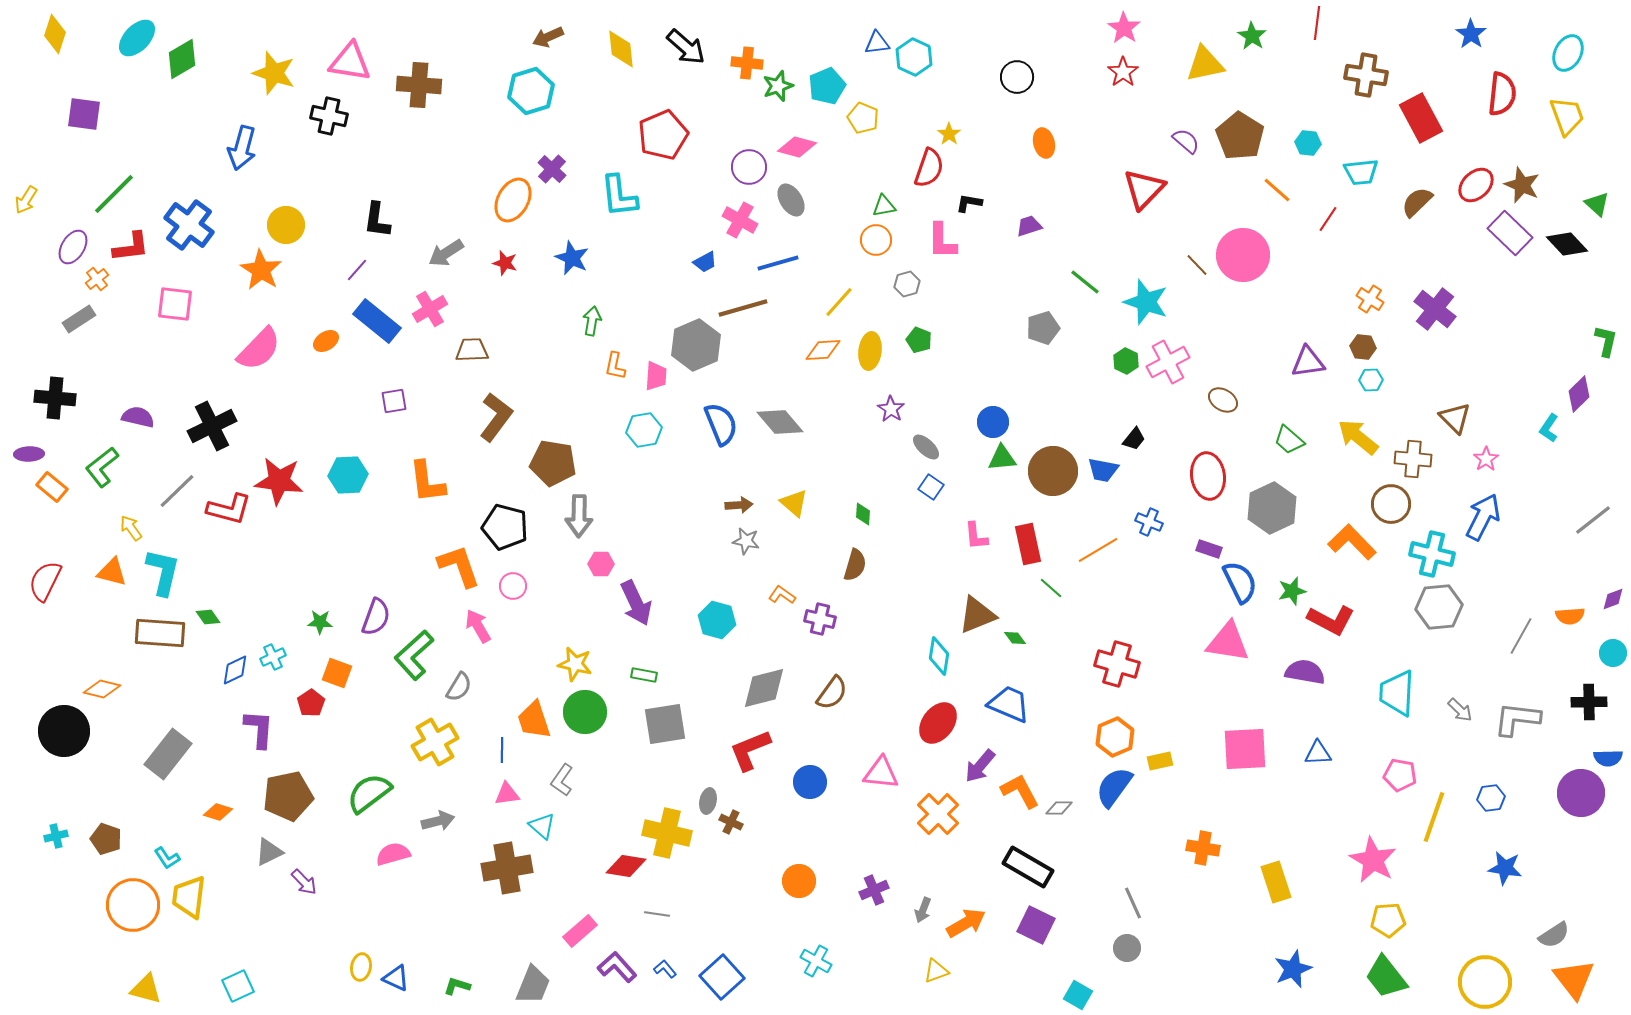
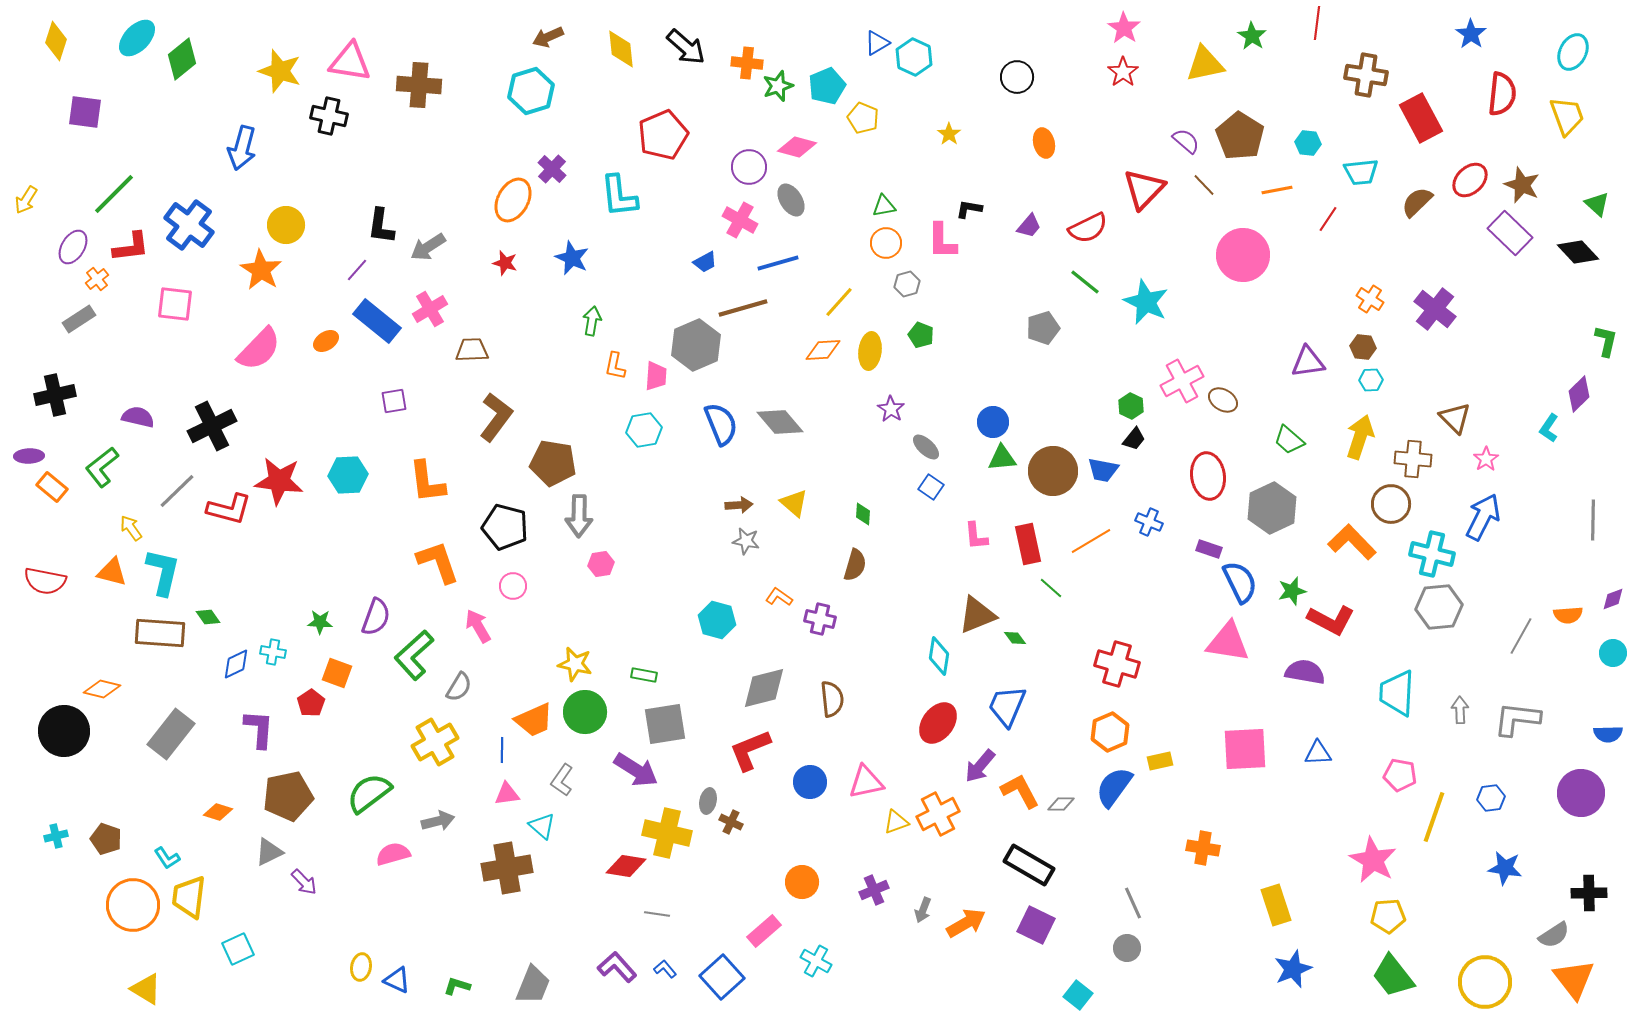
yellow diamond at (55, 34): moved 1 px right, 7 px down
blue triangle at (877, 43): rotated 24 degrees counterclockwise
cyan ellipse at (1568, 53): moved 5 px right, 1 px up
green diamond at (182, 59): rotated 9 degrees counterclockwise
yellow star at (274, 73): moved 6 px right, 2 px up
purple square at (84, 114): moved 1 px right, 2 px up
red semicircle at (929, 168): moved 159 px right, 60 px down; rotated 45 degrees clockwise
red ellipse at (1476, 185): moved 6 px left, 5 px up
orange line at (1277, 190): rotated 52 degrees counterclockwise
black L-shape at (969, 203): moved 6 px down
black L-shape at (377, 220): moved 4 px right, 6 px down
purple trapezoid at (1029, 226): rotated 148 degrees clockwise
orange circle at (876, 240): moved 10 px right, 3 px down
black diamond at (1567, 244): moved 11 px right, 8 px down
gray arrow at (446, 253): moved 18 px left, 6 px up
brown line at (1197, 265): moved 7 px right, 80 px up
cyan star at (1146, 302): rotated 6 degrees clockwise
green pentagon at (919, 340): moved 2 px right, 5 px up
green hexagon at (1126, 361): moved 5 px right, 45 px down
pink cross at (1168, 362): moved 14 px right, 19 px down
black cross at (55, 398): moved 3 px up; rotated 18 degrees counterclockwise
yellow arrow at (1358, 437): moved 2 px right; rotated 69 degrees clockwise
purple ellipse at (29, 454): moved 2 px down
gray line at (1593, 520): rotated 51 degrees counterclockwise
orange line at (1098, 550): moved 7 px left, 9 px up
pink hexagon at (601, 564): rotated 10 degrees counterclockwise
orange L-shape at (459, 566): moved 21 px left, 4 px up
red semicircle at (45, 581): rotated 105 degrees counterclockwise
orange L-shape at (782, 595): moved 3 px left, 2 px down
purple arrow at (636, 603): moved 167 px down; rotated 33 degrees counterclockwise
orange semicircle at (1570, 616): moved 2 px left, 1 px up
cyan cross at (273, 657): moved 5 px up; rotated 35 degrees clockwise
blue diamond at (235, 670): moved 1 px right, 6 px up
brown semicircle at (832, 693): moved 6 px down; rotated 42 degrees counterclockwise
black cross at (1589, 702): moved 191 px down
blue trapezoid at (1009, 704): moved 2 px left, 2 px down; rotated 90 degrees counterclockwise
gray arrow at (1460, 710): rotated 136 degrees counterclockwise
orange trapezoid at (534, 720): rotated 96 degrees counterclockwise
orange hexagon at (1115, 737): moved 5 px left, 5 px up
gray rectangle at (168, 754): moved 3 px right, 20 px up
blue semicircle at (1608, 758): moved 24 px up
pink triangle at (881, 773): moved 15 px left, 9 px down; rotated 18 degrees counterclockwise
gray diamond at (1059, 808): moved 2 px right, 4 px up
orange cross at (938, 814): rotated 18 degrees clockwise
black rectangle at (1028, 867): moved 1 px right, 2 px up
orange circle at (799, 881): moved 3 px right, 1 px down
yellow rectangle at (1276, 882): moved 23 px down
yellow pentagon at (1388, 920): moved 4 px up
pink rectangle at (580, 931): moved 184 px right
yellow triangle at (936, 971): moved 40 px left, 149 px up
green trapezoid at (1386, 977): moved 7 px right, 1 px up
blue triangle at (396, 978): moved 1 px right, 2 px down
cyan square at (238, 986): moved 37 px up
yellow triangle at (146, 989): rotated 16 degrees clockwise
cyan square at (1078, 995): rotated 8 degrees clockwise
